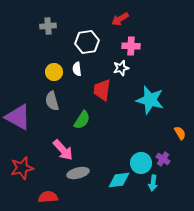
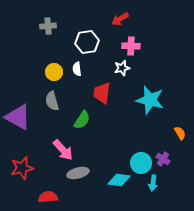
white star: moved 1 px right
red trapezoid: moved 3 px down
cyan diamond: rotated 15 degrees clockwise
